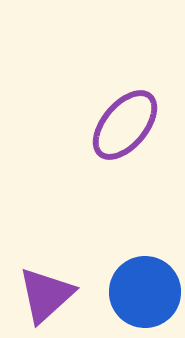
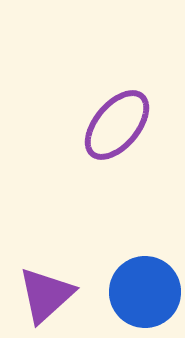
purple ellipse: moved 8 px left
